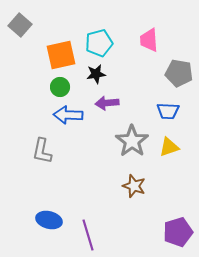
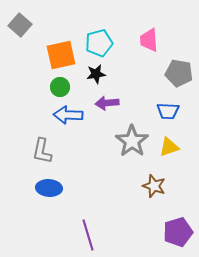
brown star: moved 20 px right
blue ellipse: moved 32 px up; rotated 10 degrees counterclockwise
